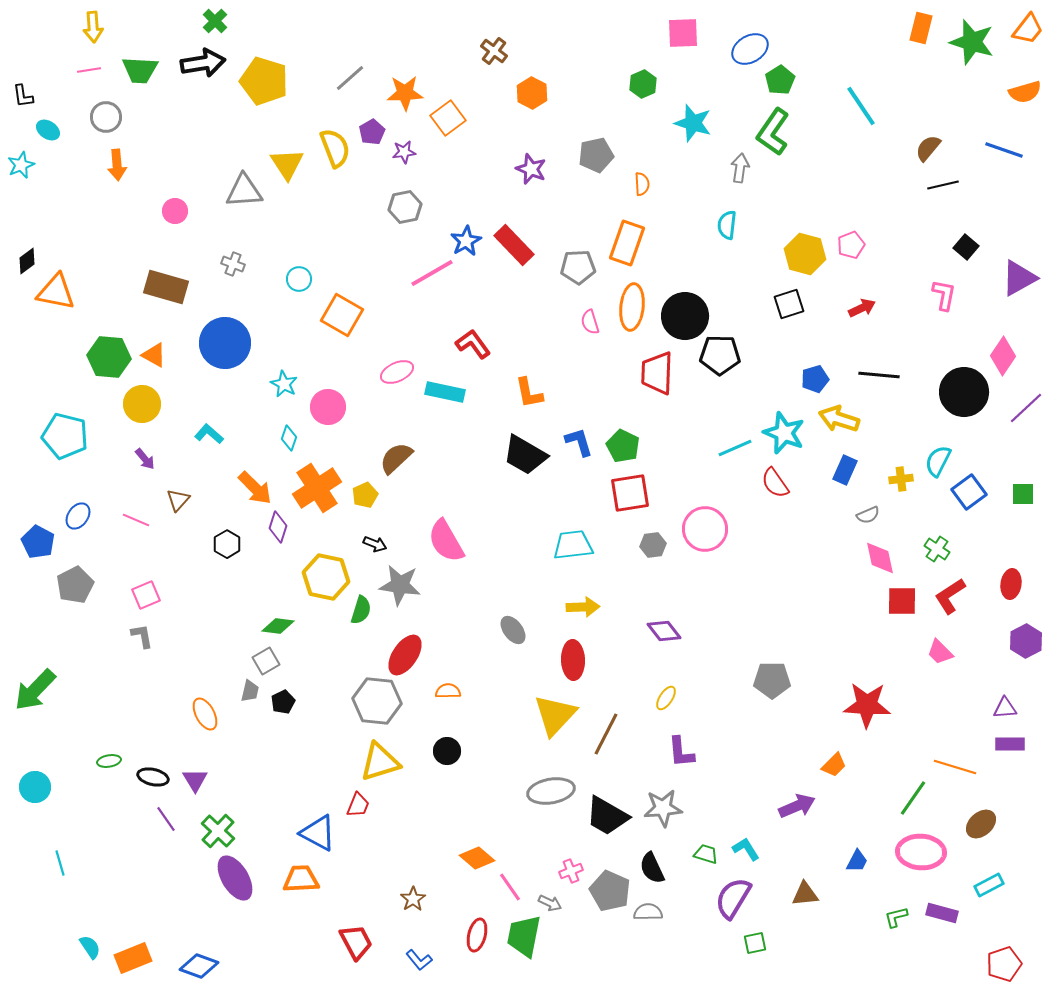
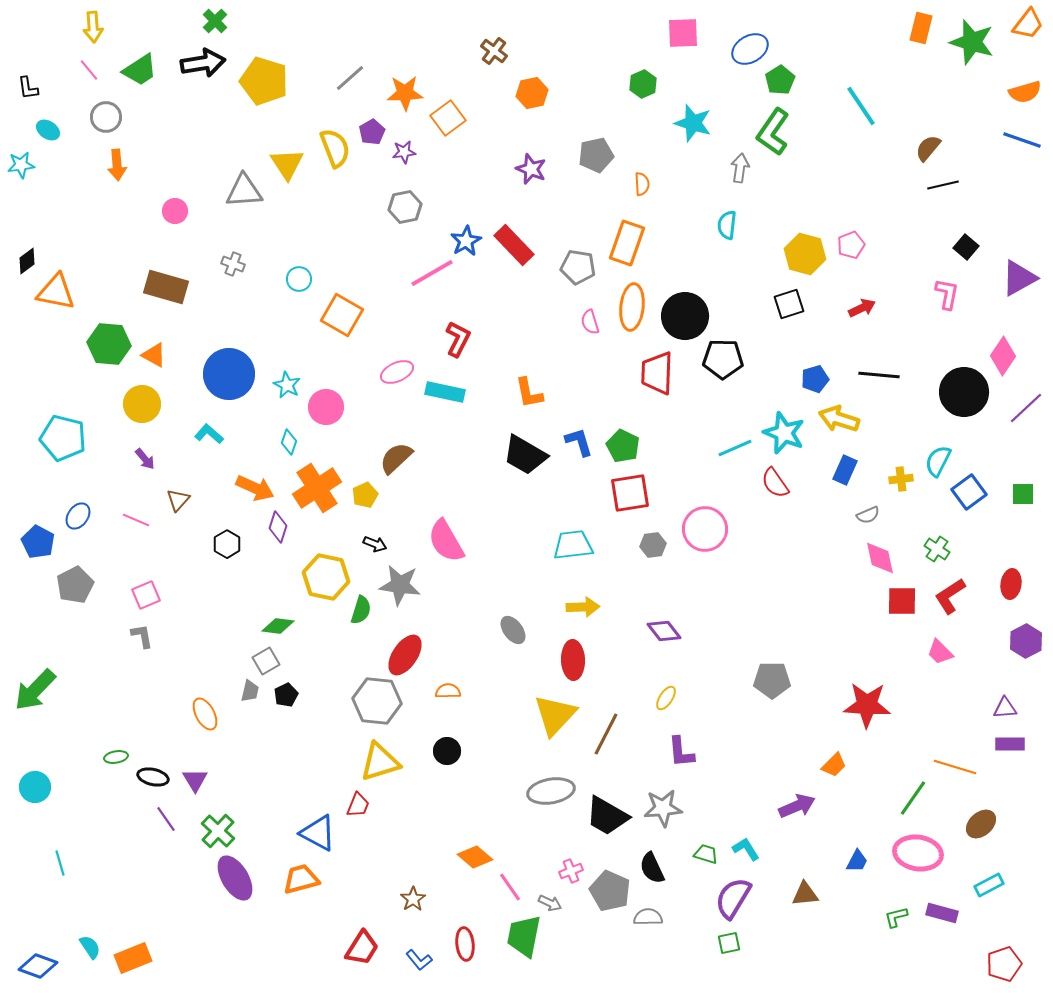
orange trapezoid at (1028, 29): moved 5 px up
pink line at (89, 70): rotated 60 degrees clockwise
green trapezoid at (140, 70): rotated 36 degrees counterclockwise
orange hexagon at (532, 93): rotated 20 degrees clockwise
black L-shape at (23, 96): moved 5 px right, 8 px up
blue line at (1004, 150): moved 18 px right, 10 px up
cyan star at (21, 165): rotated 16 degrees clockwise
gray pentagon at (578, 267): rotated 12 degrees clockwise
pink L-shape at (944, 295): moved 3 px right, 1 px up
blue circle at (225, 343): moved 4 px right, 31 px down
red L-shape at (473, 344): moved 15 px left, 5 px up; rotated 63 degrees clockwise
black pentagon at (720, 355): moved 3 px right, 4 px down
green hexagon at (109, 357): moved 13 px up
cyan star at (284, 384): moved 3 px right, 1 px down
pink circle at (328, 407): moved 2 px left
cyan pentagon at (65, 436): moved 2 px left, 2 px down
cyan diamond at (289, 438): moved 4 px down
orange arrow at (255, 488): rotated 21 degrees counterclockwise
black pentagon at (283, 702): moved 3 px right, 7 px up
green ellipse at (109, 761): moved 7 px right, 4 px up
pink ellipse at (921, 852): moved 3 px left, 1 px down; rotated 6 degrees clockwise
orange diamond at (477, 858): moved 2 px left, 1 px up
orange trapezoid at (301, 879): rotated 12 degrees counterclockwise
gray semicircle at (648, 912): moved 5 px down
red ellipse at (477, 935): moved 12 px left, 9 px down; rotated 20 degrees counterclockwise
red trapezoid at (356, 942): moved 6 px right, 6 px down; rotated 60 degrees clockwise
green square at (755, 943): moved 26 px left
blue diamond at (199, 966): moved 161 px left
